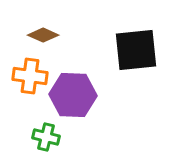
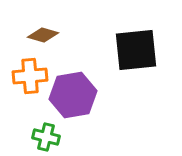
brown diamond: rotated 8 degrees counterclockwise
orange cross: rotated 12 degrees counterclockwise
purple hexagon: rotated 12 degrees counterclockwise
